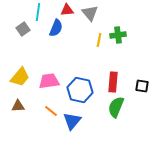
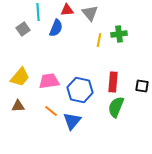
cyan line: rotated 12 degrees counterclockwise
green cross: moved 1 px right, 1 px up
